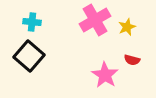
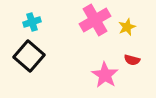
cyan cross: rotated 24 degrees counterclockwise
